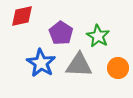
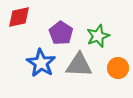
red diamond: moved 3 px left, 1 px down
green star: rotated 20 degrees clockwise
